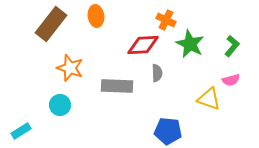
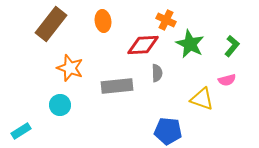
orange ellipse: moved 7 px right, 5 px down
pink semicircle: moved 4 px left
gray rectangle: rotated 8 degrees counterclockwise
yellow triangle: moved 7 px left
